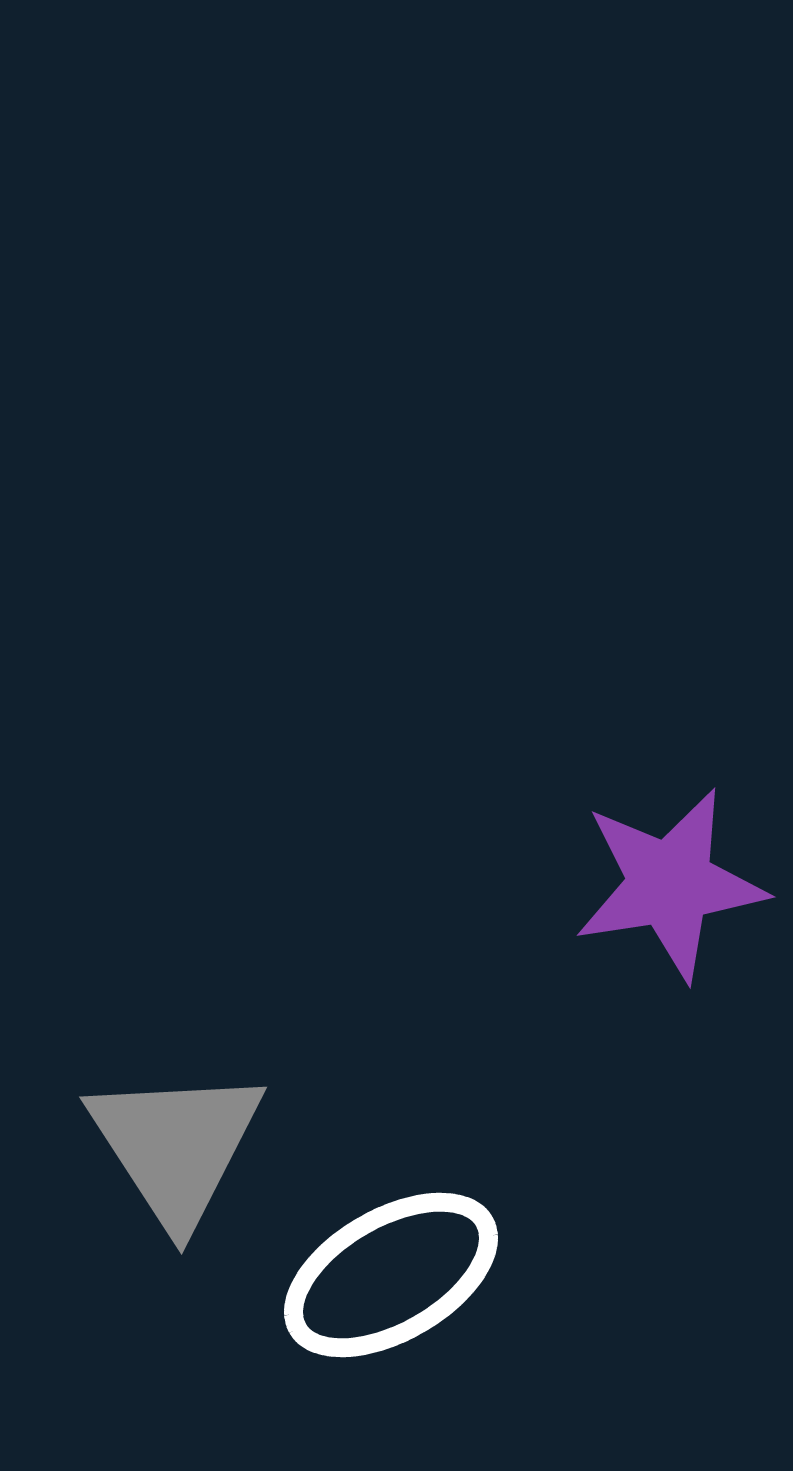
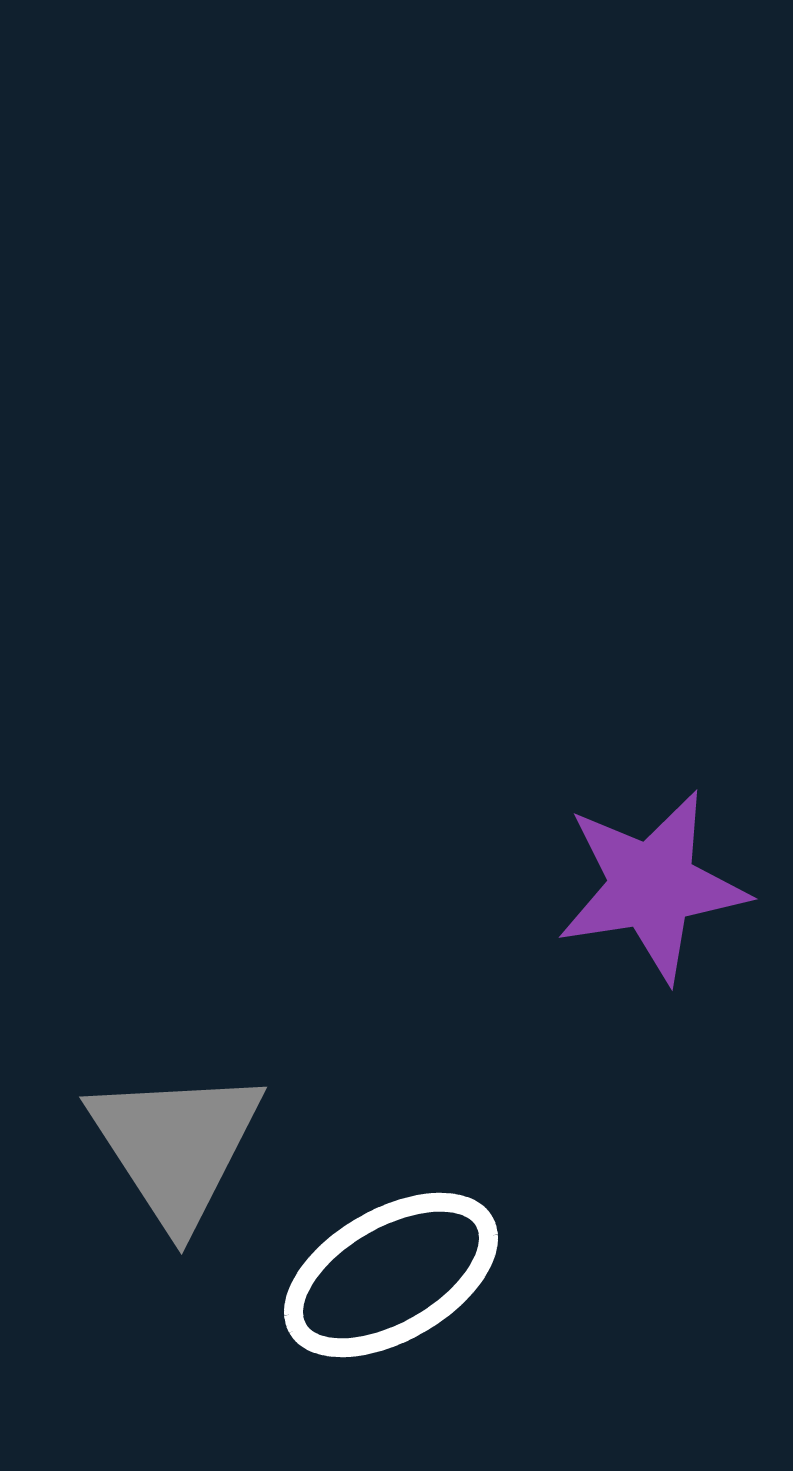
purple star: moved 18 px left, 2 px down
